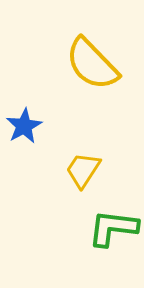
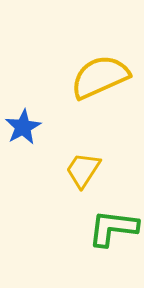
yellow semicircle: moved 8 px right, 13 px down; rotated 110 degrees clockwise
blue star: moved 1 px left, 1 px down
